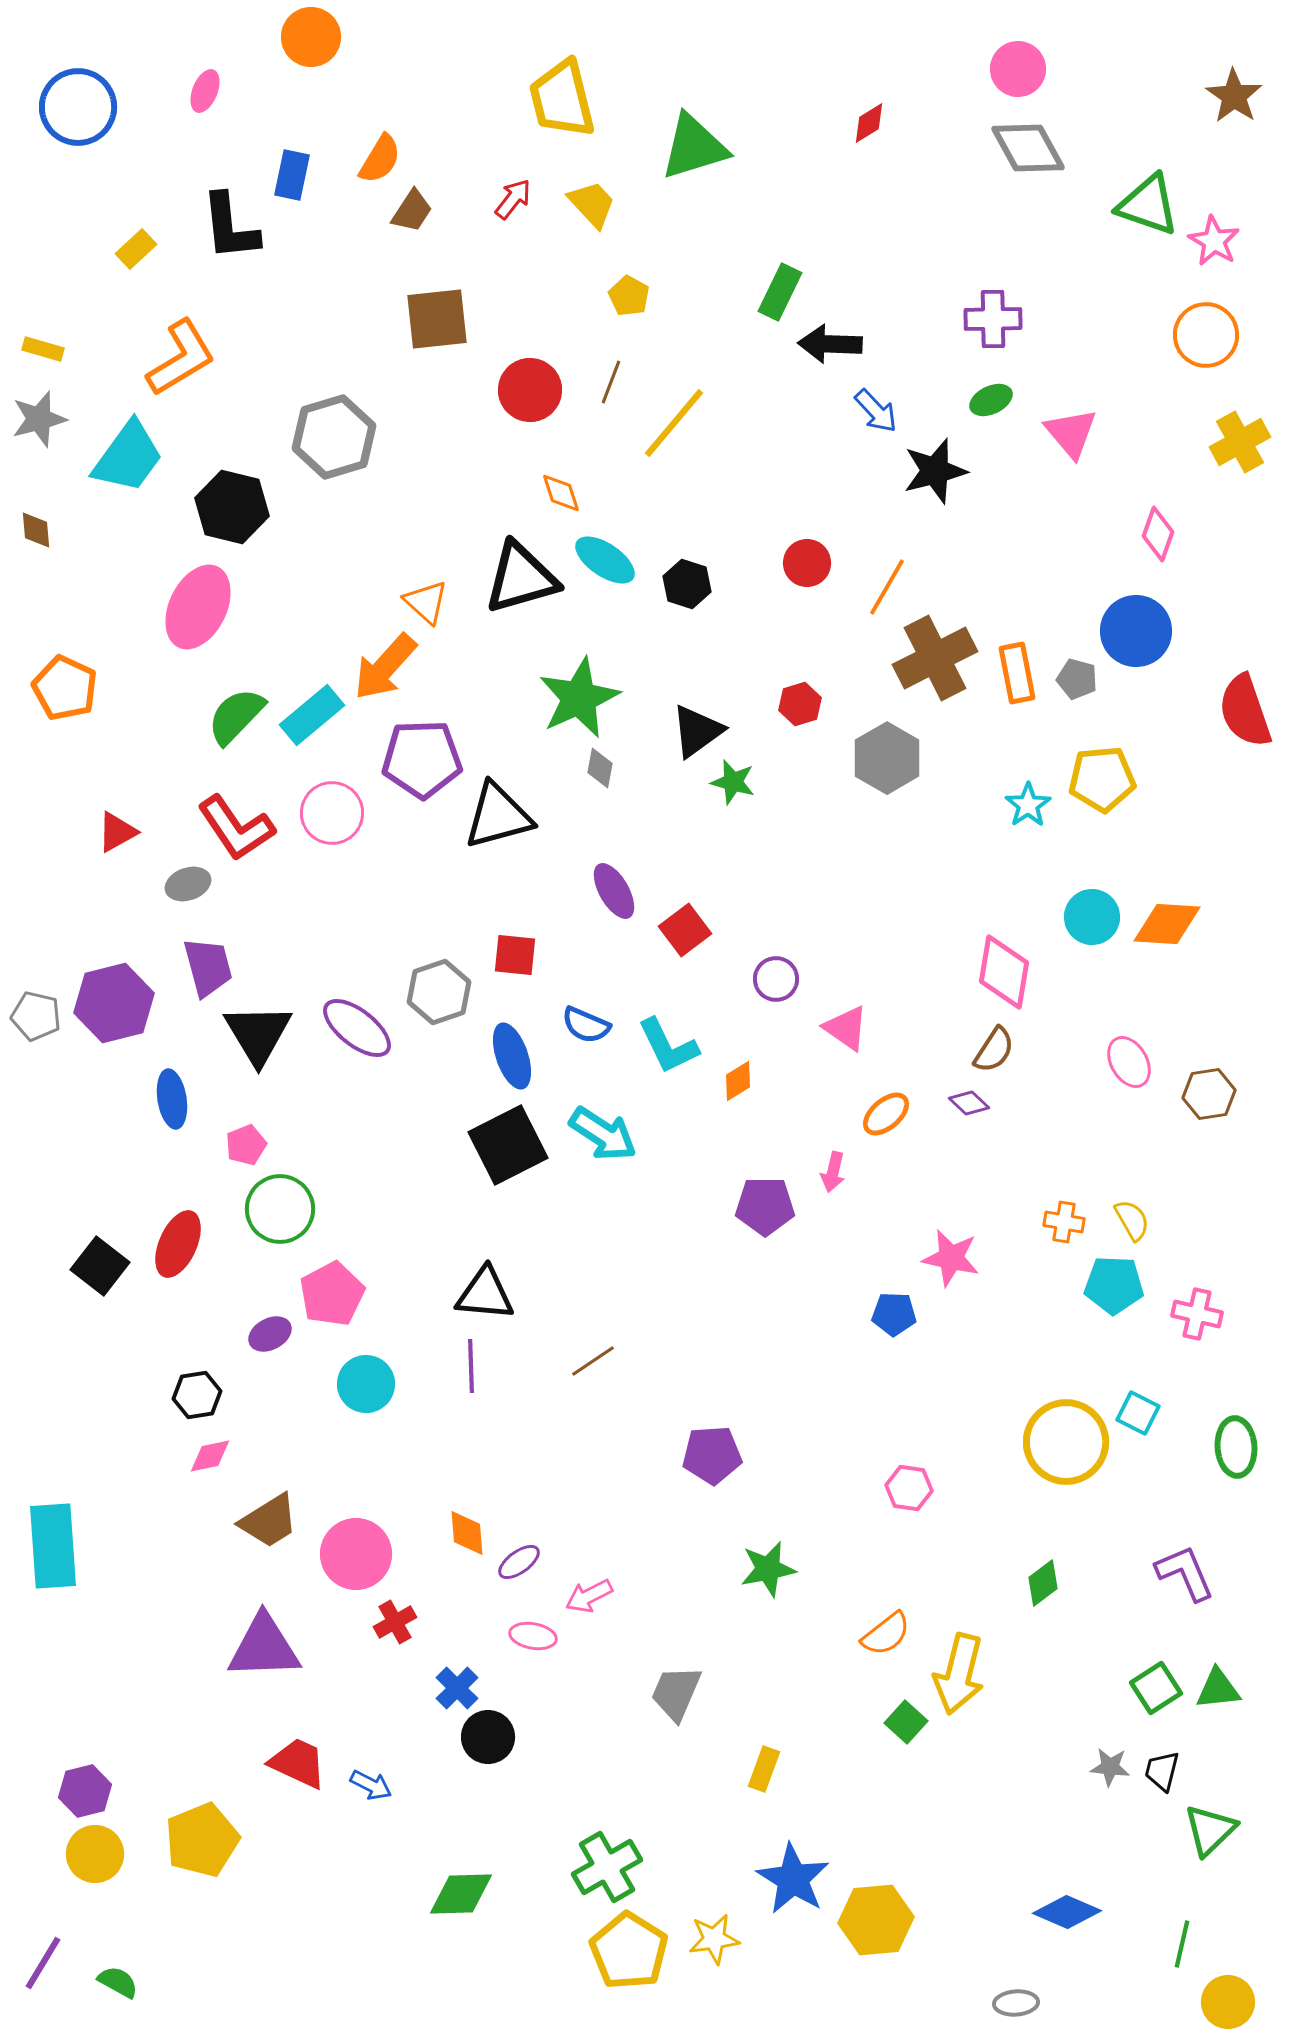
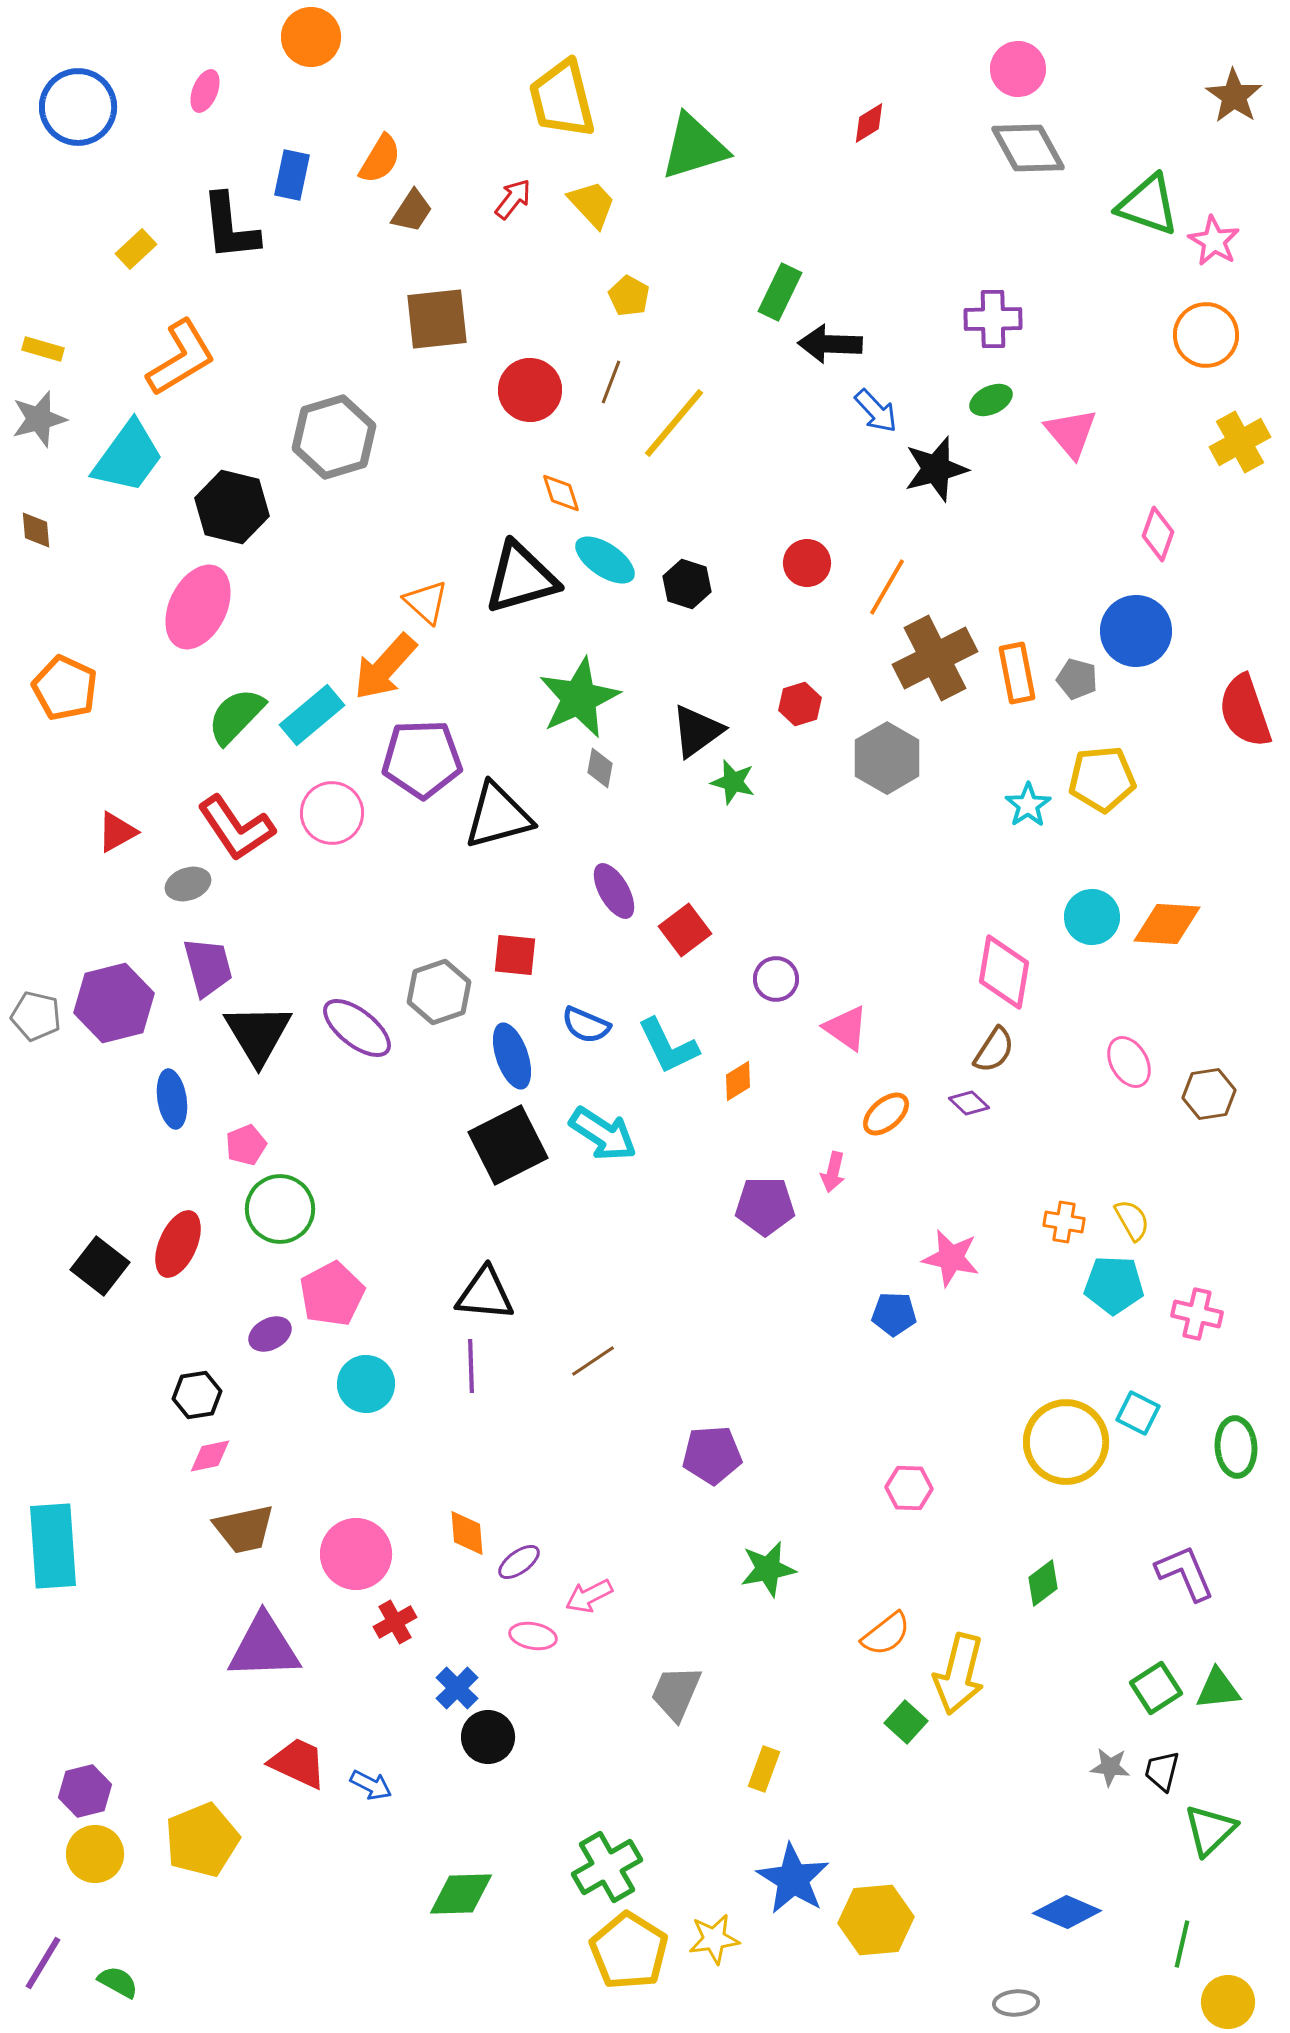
black star at (935, 471): moved 1 px right, 2 px up
pink hexagon at (909, 1488): rotated 6 degrees counterclockwise
brown trapezoid at (269, 1521): moved 25 px left, 8 px down; rotated 20 degrees clockwise
